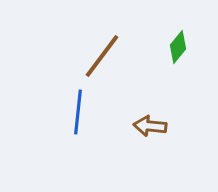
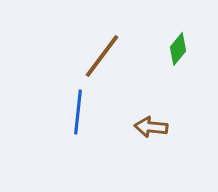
green diamond: moved 2 px down
brown arrow: moved 1 px right, 1 px down
